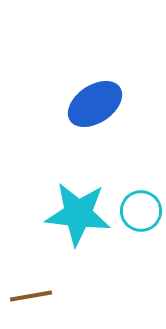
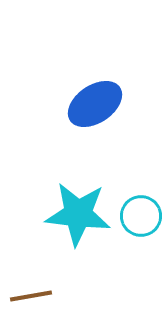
cyan circle: moved 5 px down
